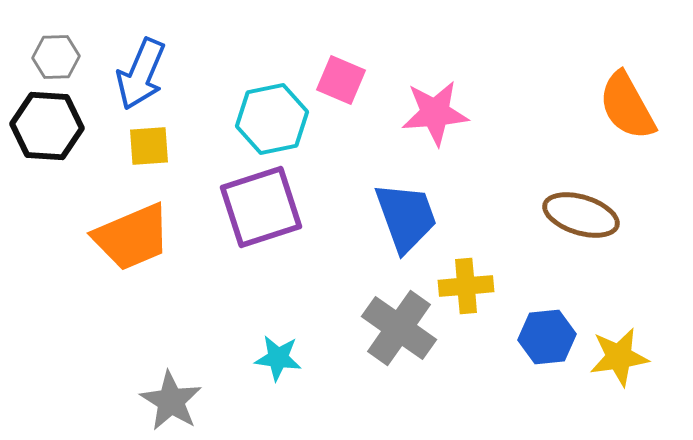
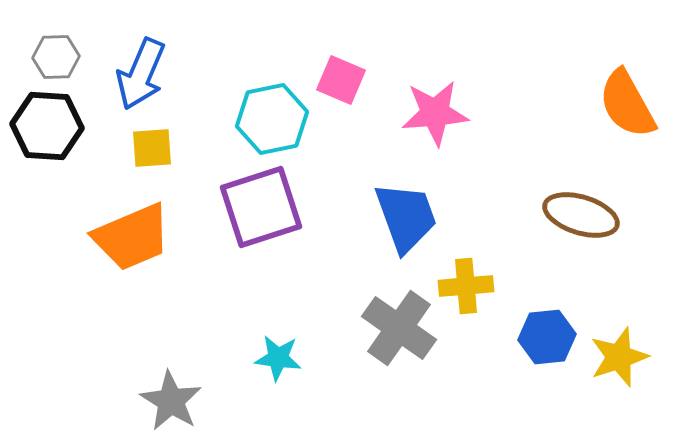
orange semicircle: moved 2 px up
yellow square: moved 3 px right, 2 px down
yellow star: rotated 10 degrees counterclockwise
